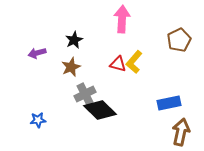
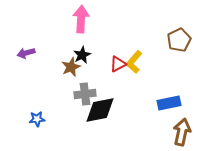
pink arrow: moved 41 px left
black star: moved 8 px right, 15 px down
purple arrow: moved 11 px left
red triangle: rotated 42 degrees counterclockwise
gray cross: rotated 20 degrees clockwise
black diamond: rotated 56 degrees counterclockwise
blue star: moved 1 px left, 1 px up
brown arrow: moved 1 px right
